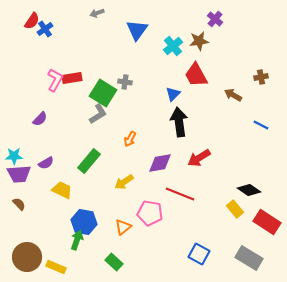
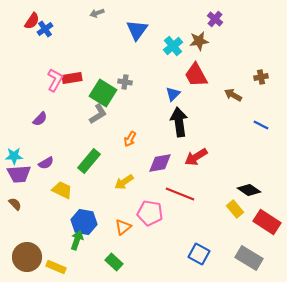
red arrow at (199, 158): moved 3 px left, 1 px up
brown semicircle at (19, 204): moved 4 px left
